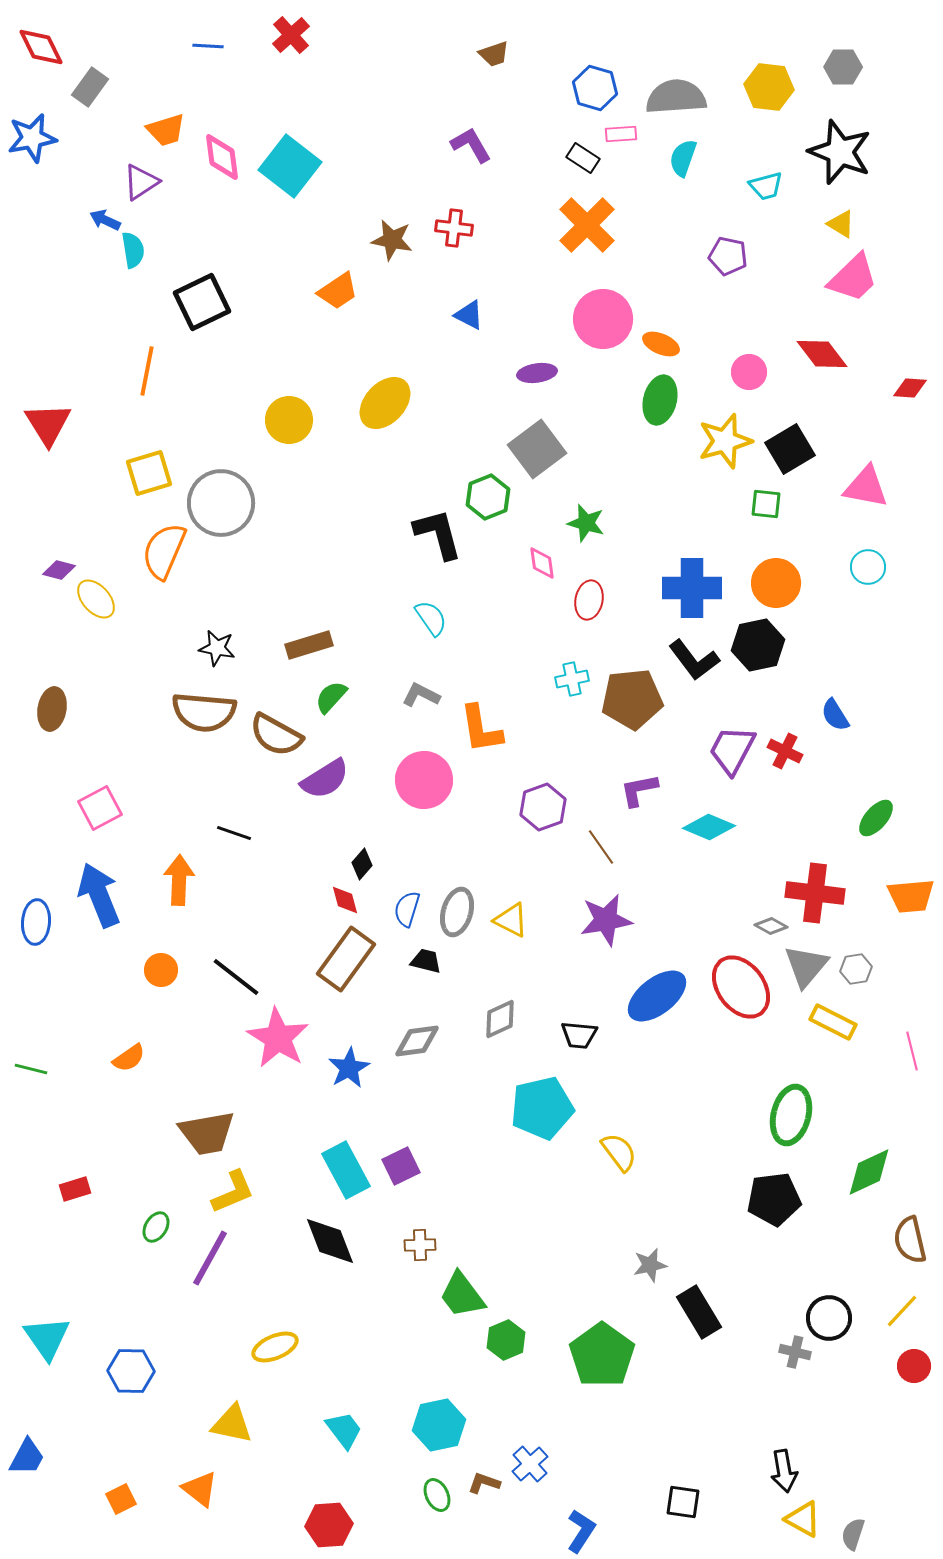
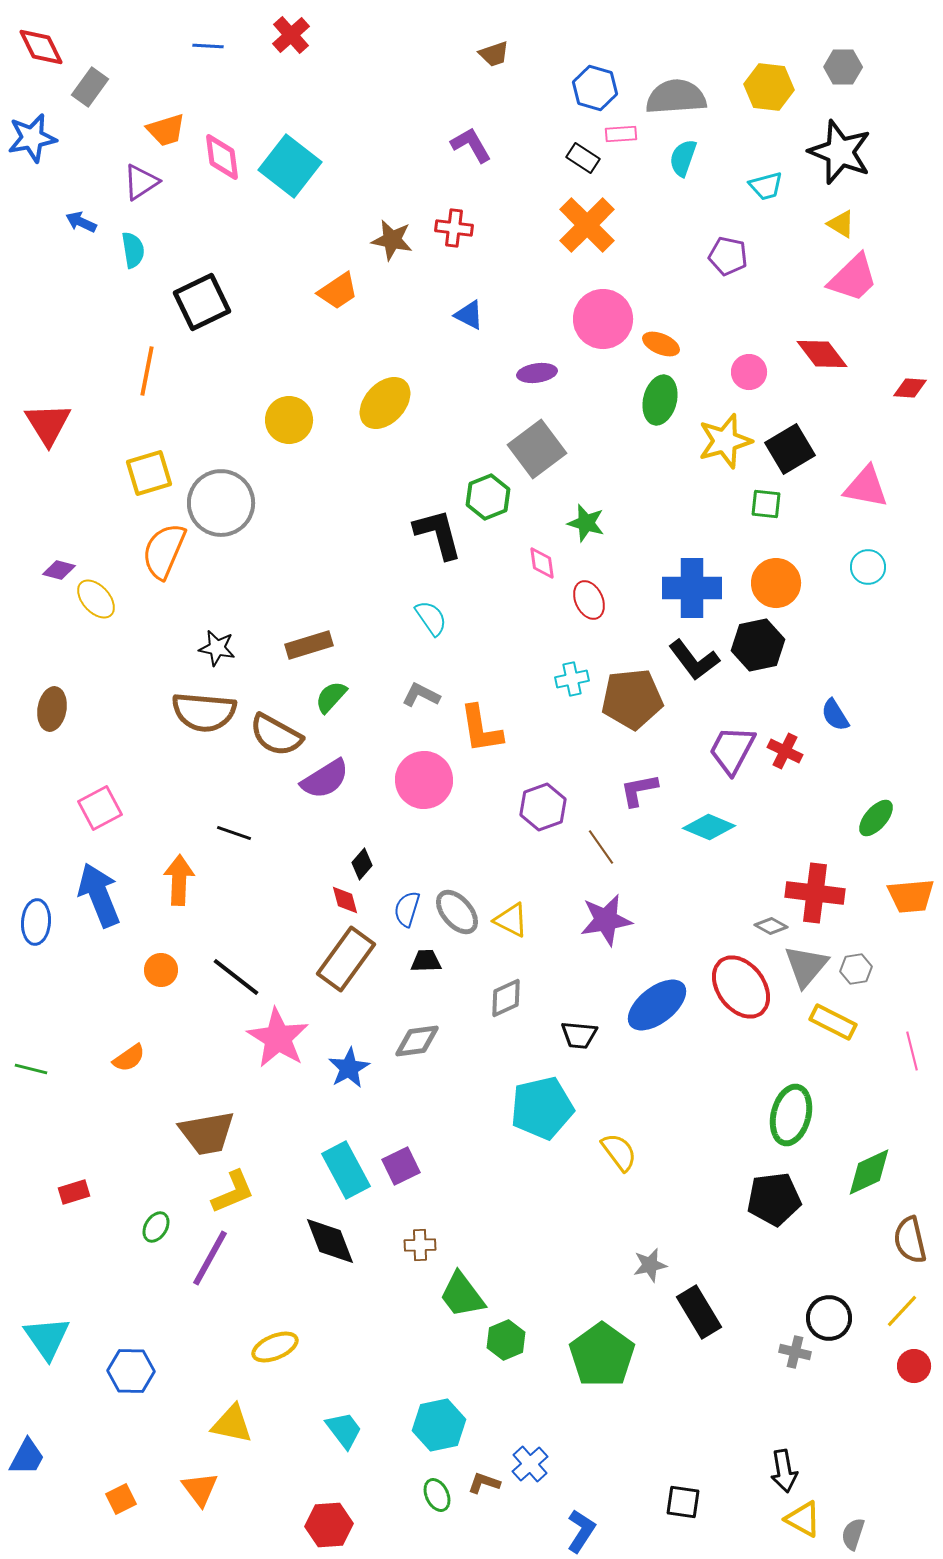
blue arrow at (105, 220): moved 24 px left, 2 px down
red ellipse at (589, 600): rotated 36 degrees counterclockwise
gray ellipse at (457, 912): rotated 57 degrees counterclockwise
black trapezoid at (426, 961): rotated 16 degrees counterclockwise
blue ellipse at (657, 996): moved 9 px down
gray diamond at (500, 1019): moved 6 px right, 21 px up
red rectangle at (75, 1189): moved 1 px left, 3 px down
orange triangle at (200, 1489): rotated 15 degrees clockwise
